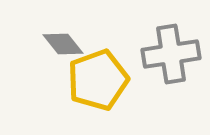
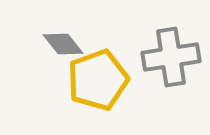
gray cross: moved 3 px down
